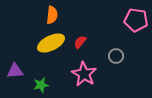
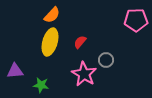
orange semicircle: rotated 36 degrees clockwise
pink pentagon: rotated 10 degrees counterclockwise
yellow ellipse: moved 1 px left, 1 px up; rotated 48 degrees counterclockwise
gray circle: moved 10 px left, 4 px down
green star: rotated 21 degrees clockwise
